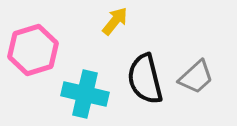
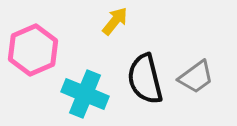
pink hexagon: rotated 6 degrees counterclockwise
gray trapezoid: rotated 6 degrees clockwise
cyan cross: rotated 9 degrees clockwise
